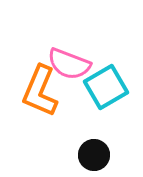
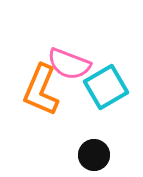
orange L-shape: moved 1 px right, 1 px up
